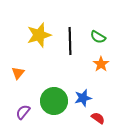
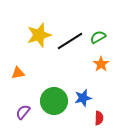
green semicircle: rotated 119 degrees clockwise
black line: rotated 60 degrees clockwise
orange triangle: rotated 40 degrees clockwise
red semicircle: moved 1 px right; rotated 56 degrees clockwise
